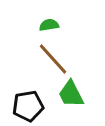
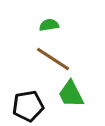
brown line: rotated 15 degrees counterclockwise
